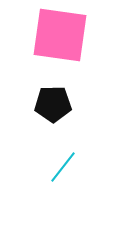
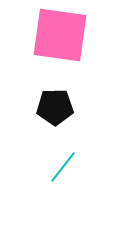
black pentagon: moved 2 px right, 3 px down
